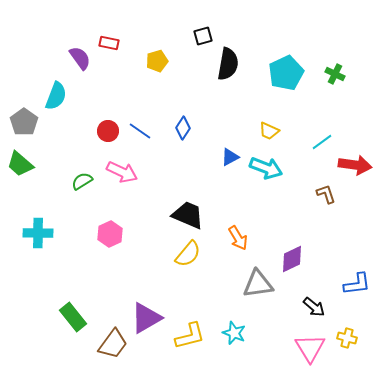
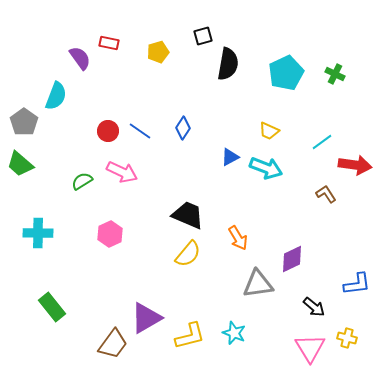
yellow pentagon: moved 1 px right, 9 px up
brown L-shape: rotated 15 degrees counterclockwise
green rectangle: moved 21 px left, 10 px up
